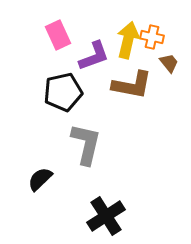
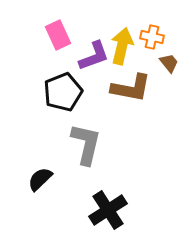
yellow arrow: moved 6 px left, 6 px down
brown L-shape: moved 1 px left, 3 px down
black pentagon: rotated 9 degrees counterclockwise
black cross: moved 2 px right, 6 px up
